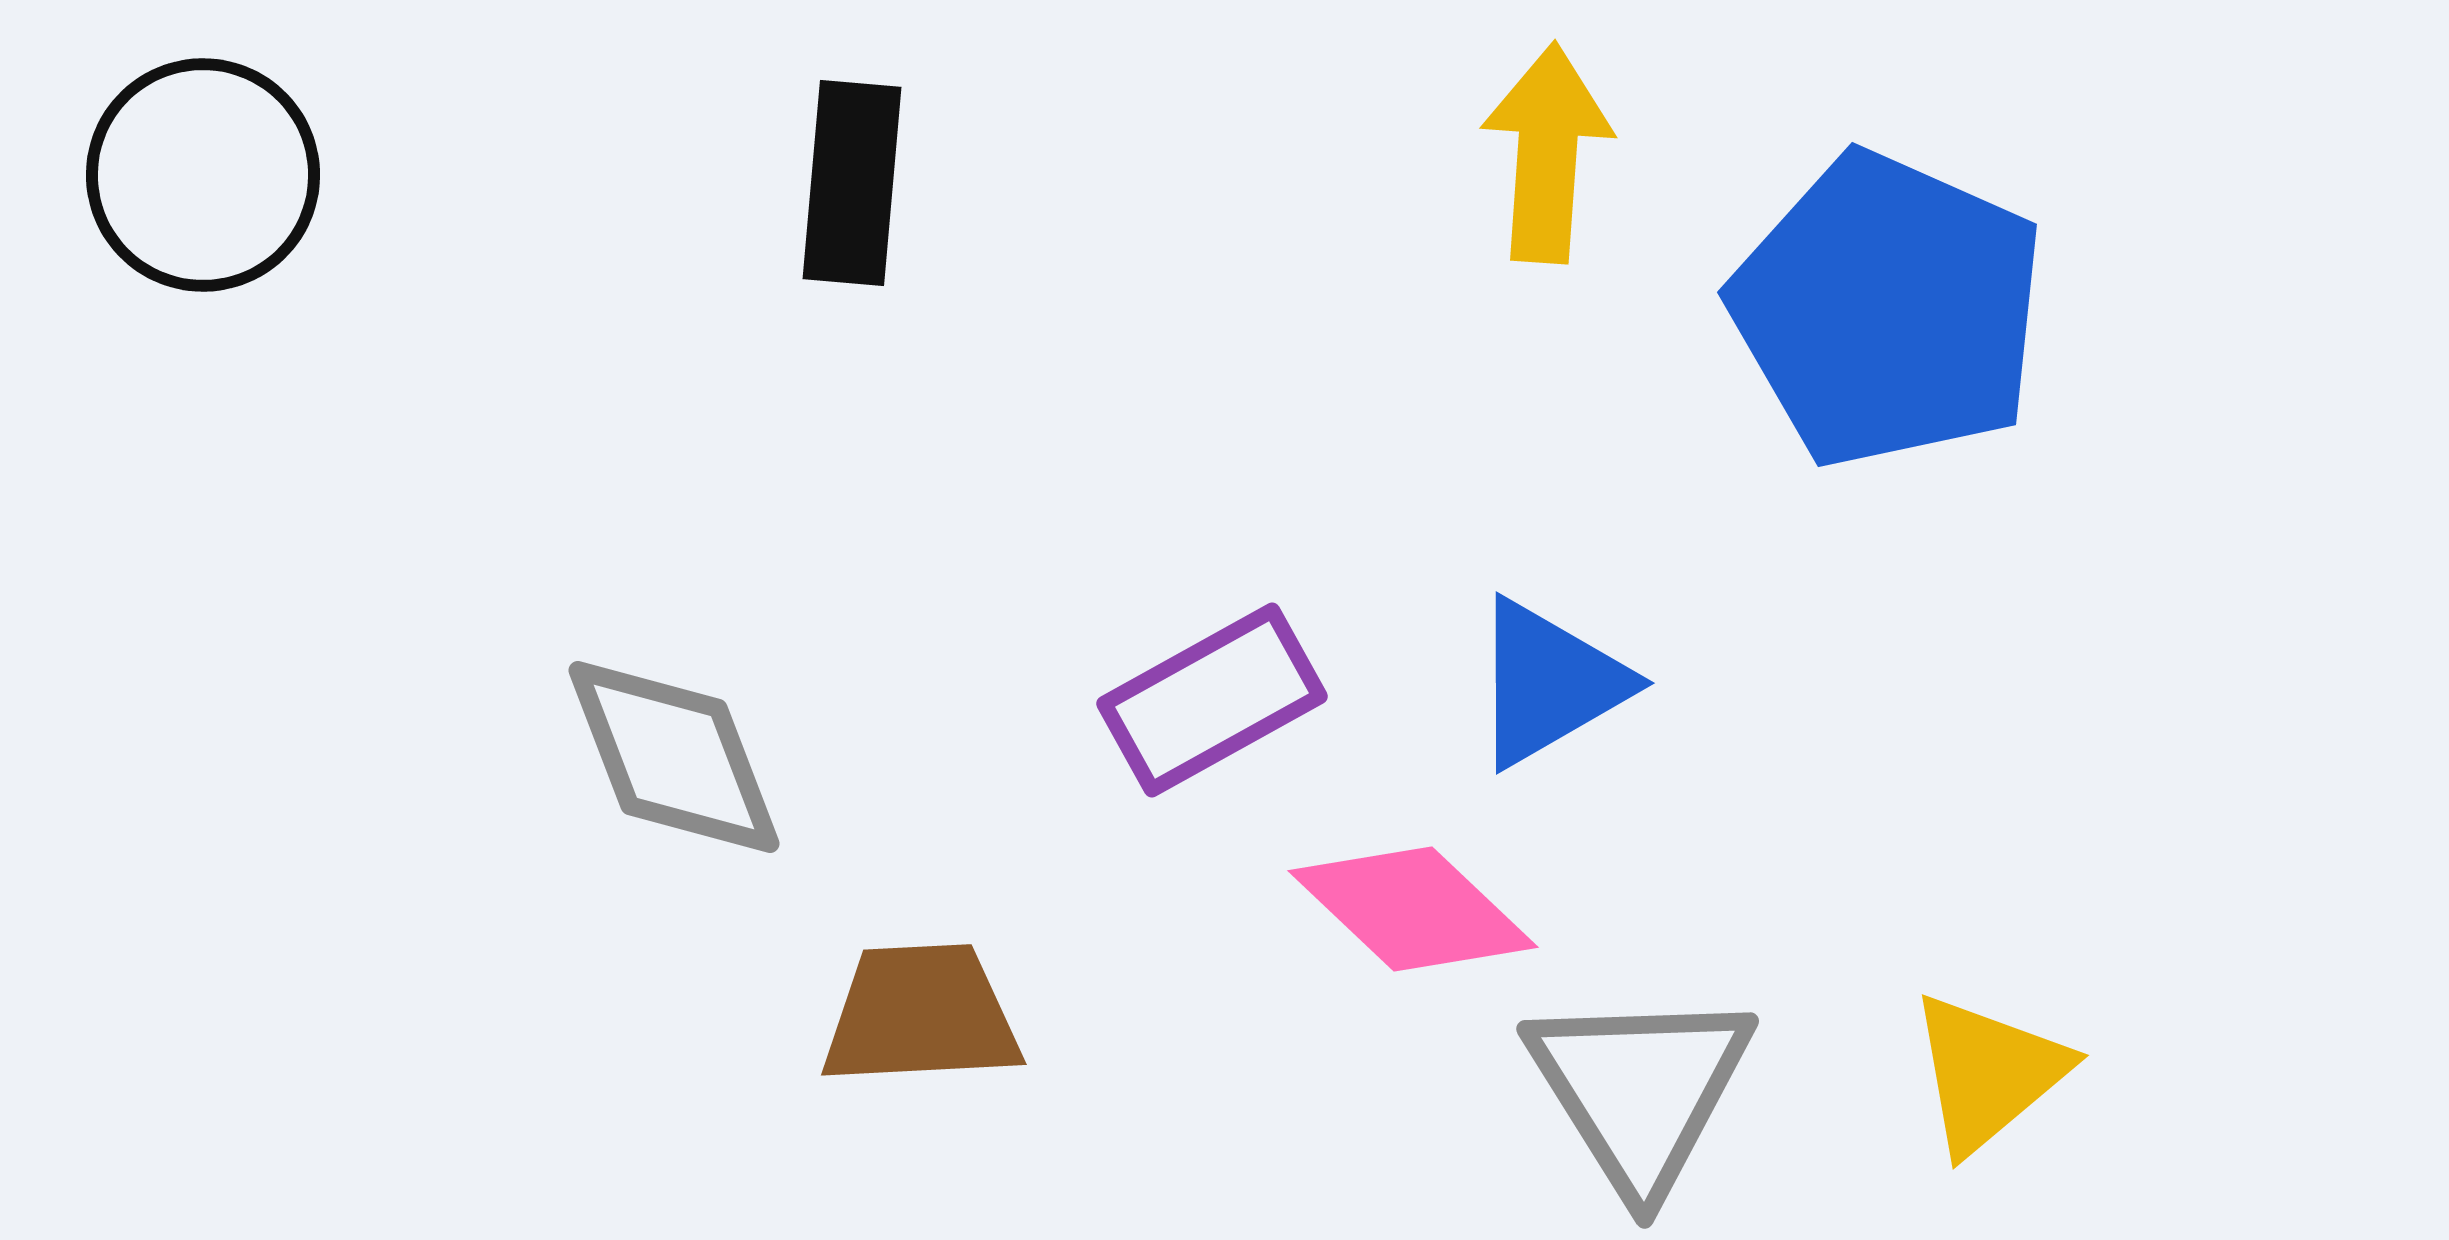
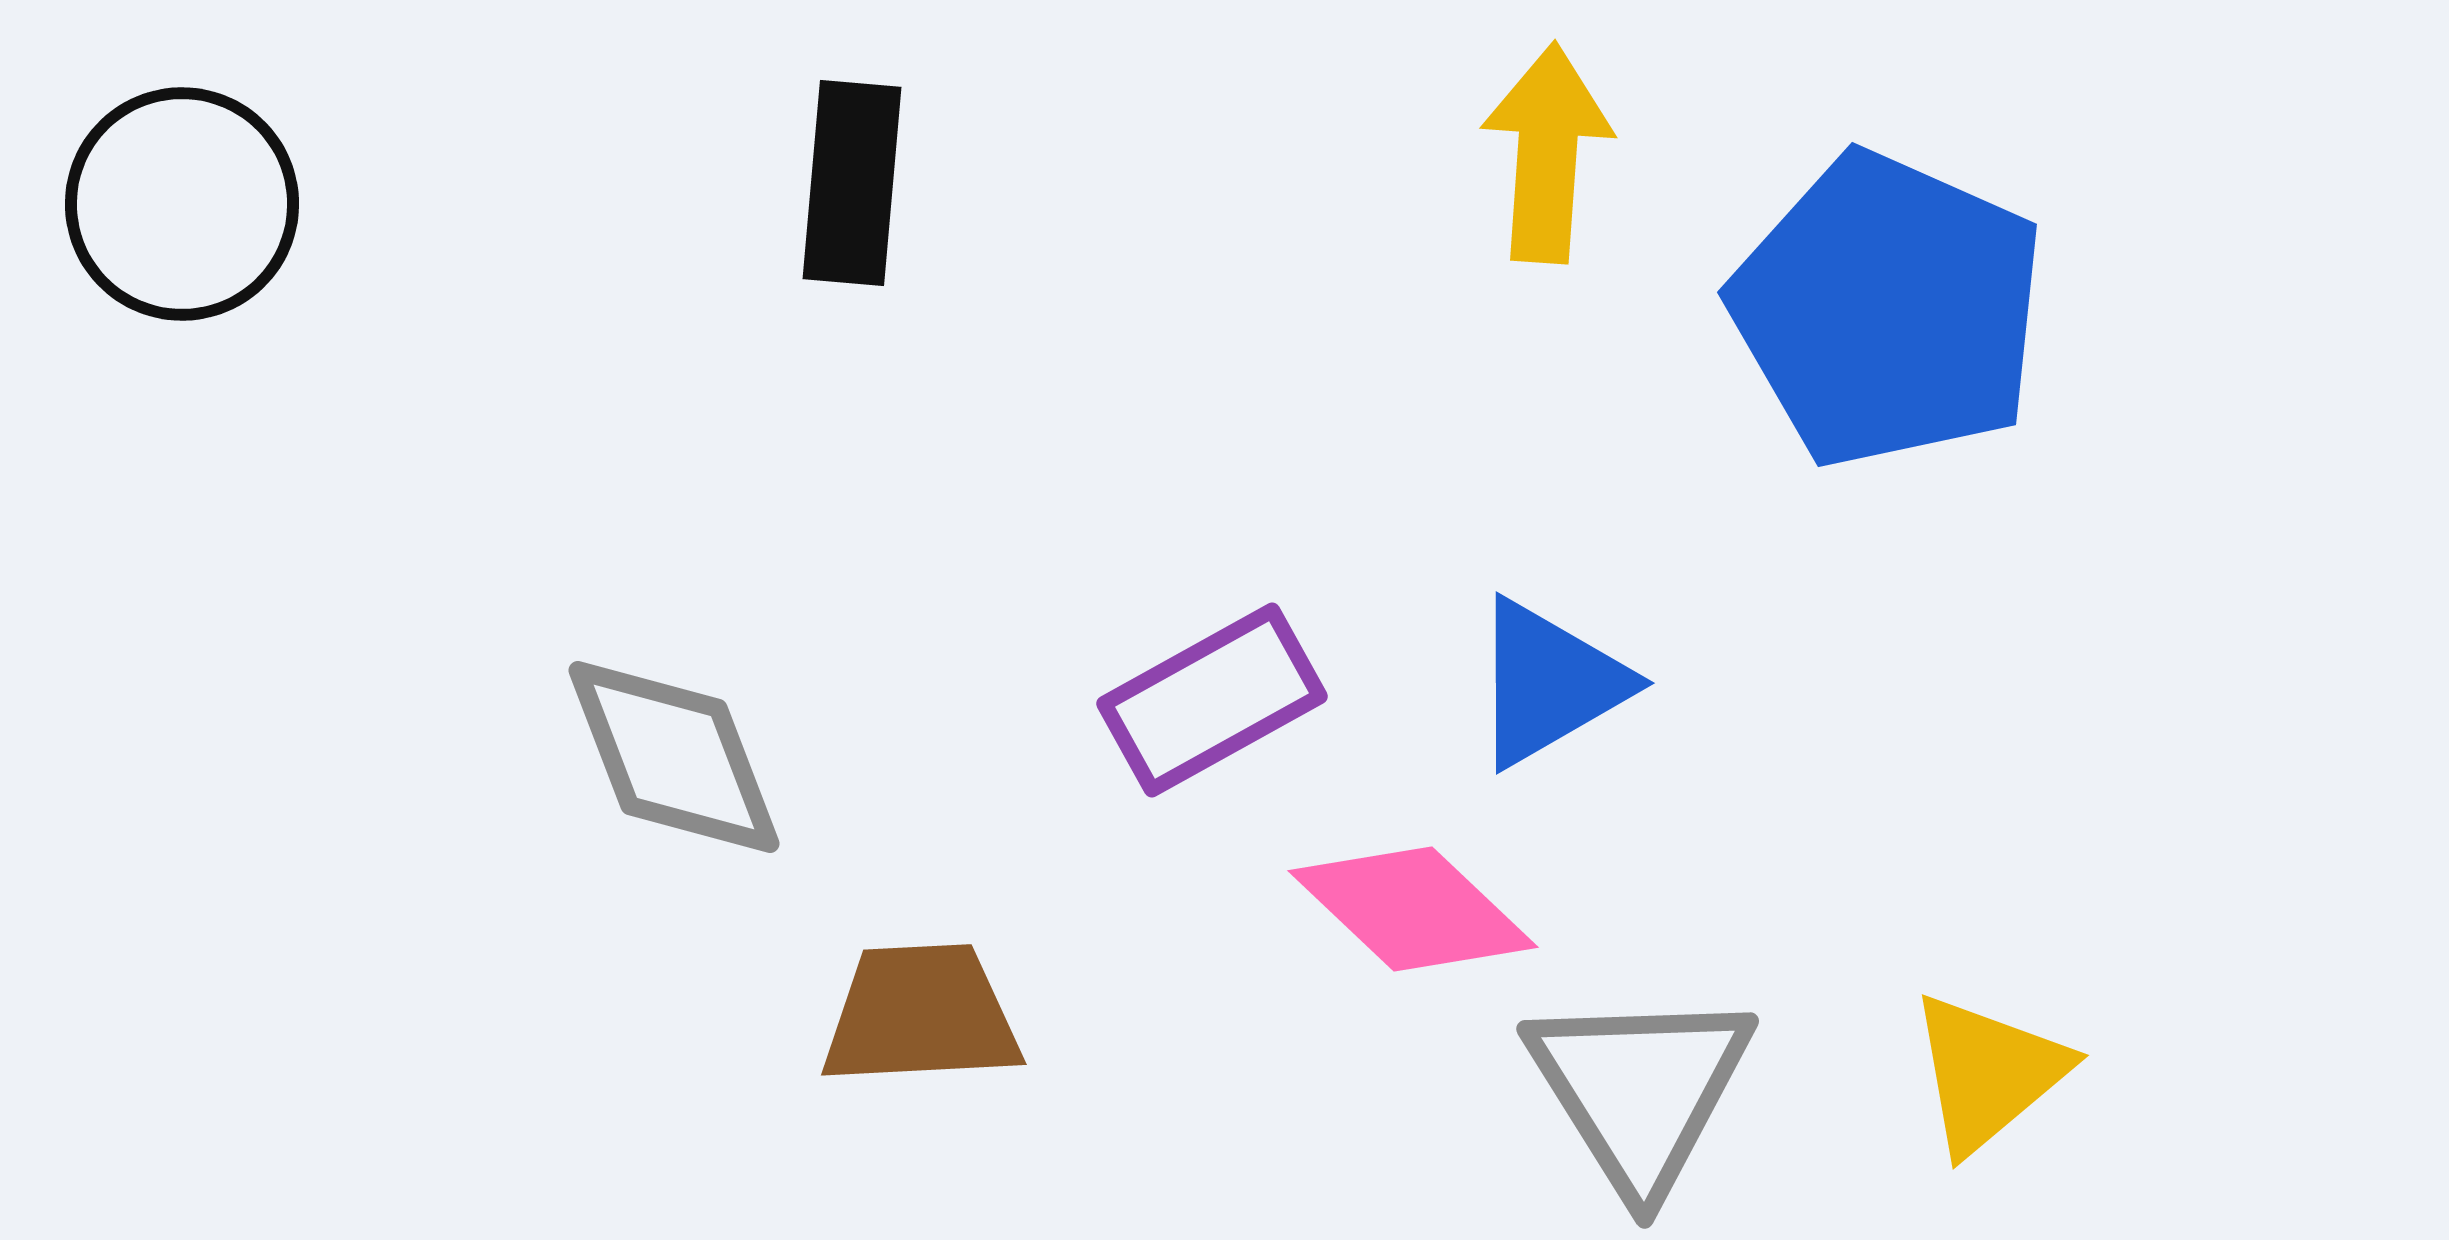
black circle: moved 21 px left, 29 px down
